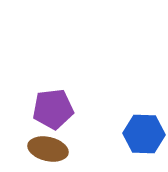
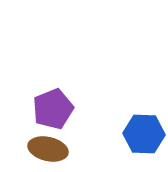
purple pentagon: rotated 15 degrees counterclockwise
